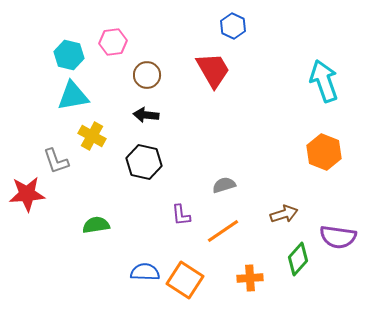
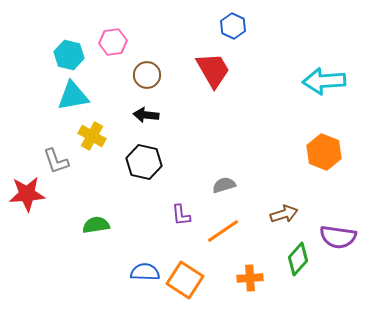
cyan arrow: rotated 75 degrees counterclockwise
